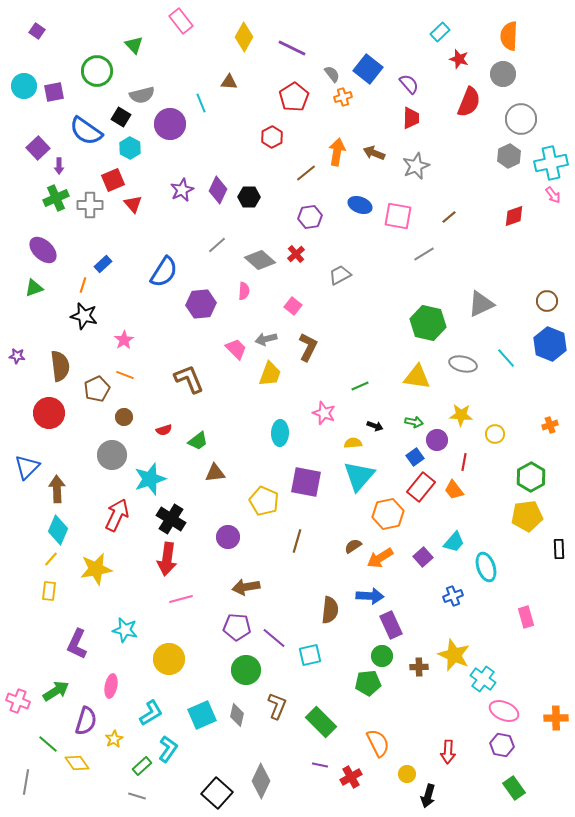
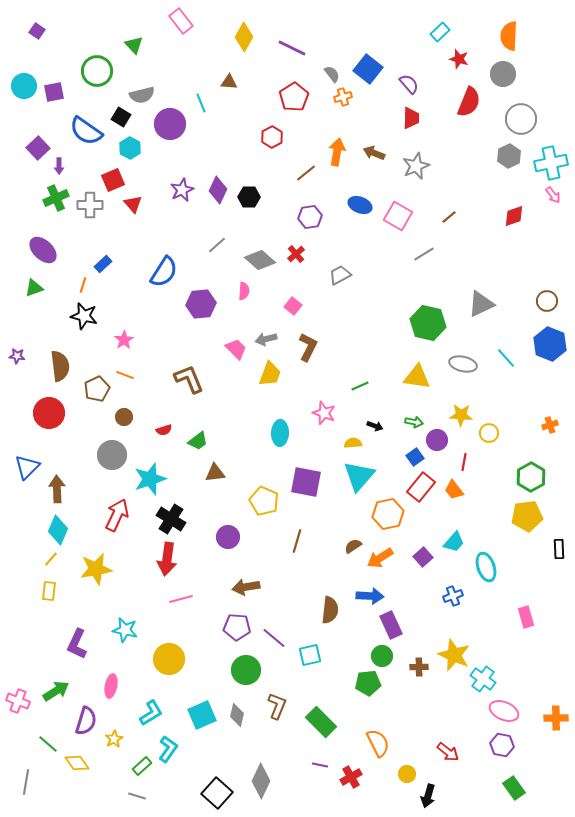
pink square at (398, 216): rotated 20 degrees clockwise
yellow circle at (495, 434): moved 6 px left, 1 px up
red arrow at (448, 752): rotated 55 degrees counterclockwise
